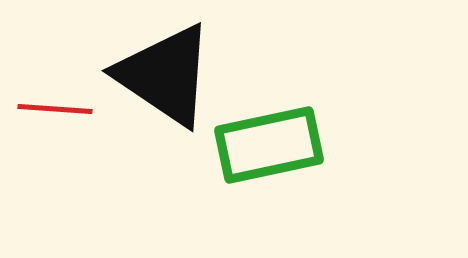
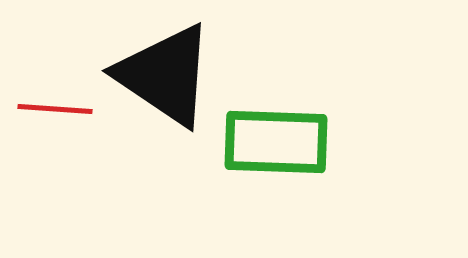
green rectangle: moved 7 px right, 3 px up; rotated 14 degrees clockwise
